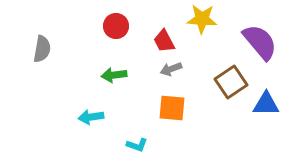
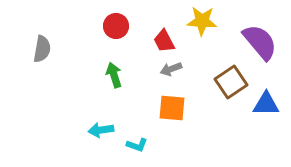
yellow star: moved 2 px down
green arrow: rotated 80 degrees clockwise
cyan arrow: moved 10 px right, 13 px down
